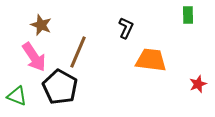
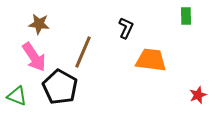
green rectangle: moved 2 px left, 1 px down
brown star: moved 2 px left, 1 px up; rotated 15 degrees counterclockwise
brown line: moved 5 px right
red star: moved 11 px down
